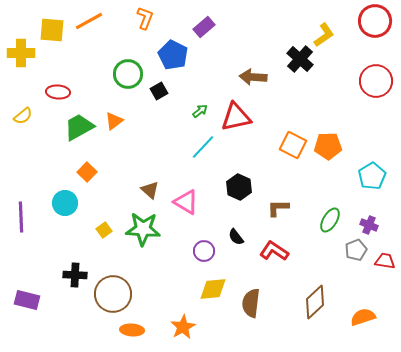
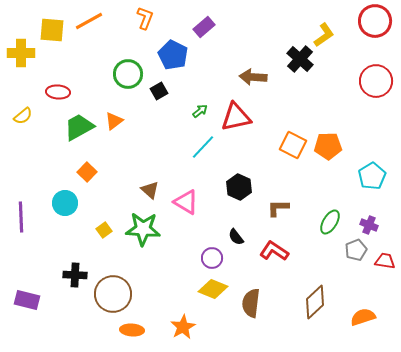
green ellipse at (330, 220): moved 2 px down
purple circle at (204, 251): moved 8 px right, 7 px down
yellow diamond at (213, 289): rotated 28 degrees clockwise
